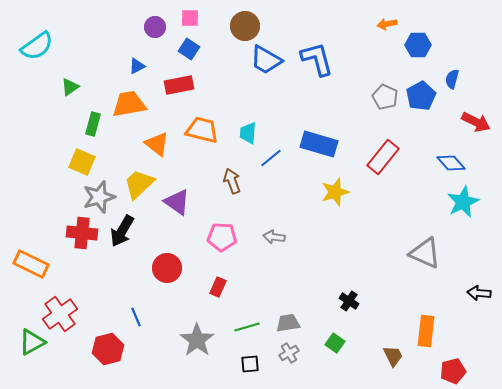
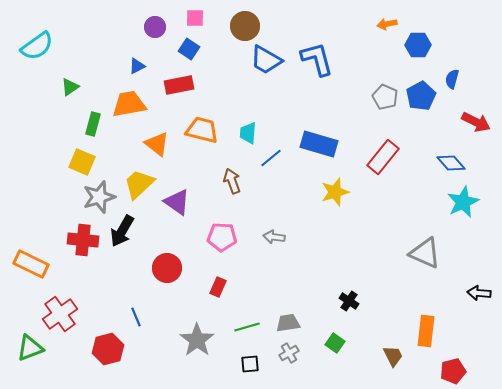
pink square at (190, 18): moved 5 px right
red cross at (82, 233): moved 1 px right, 7 px down
green triangle at (32, 342): moved 2 px left, 6 px down; rotated 8 degrees clockwise
